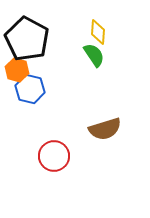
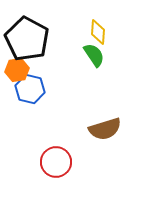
orange hexagon: rotated 25 degrees counterclockwise
red circle: moved 2 px right, 6 px down
